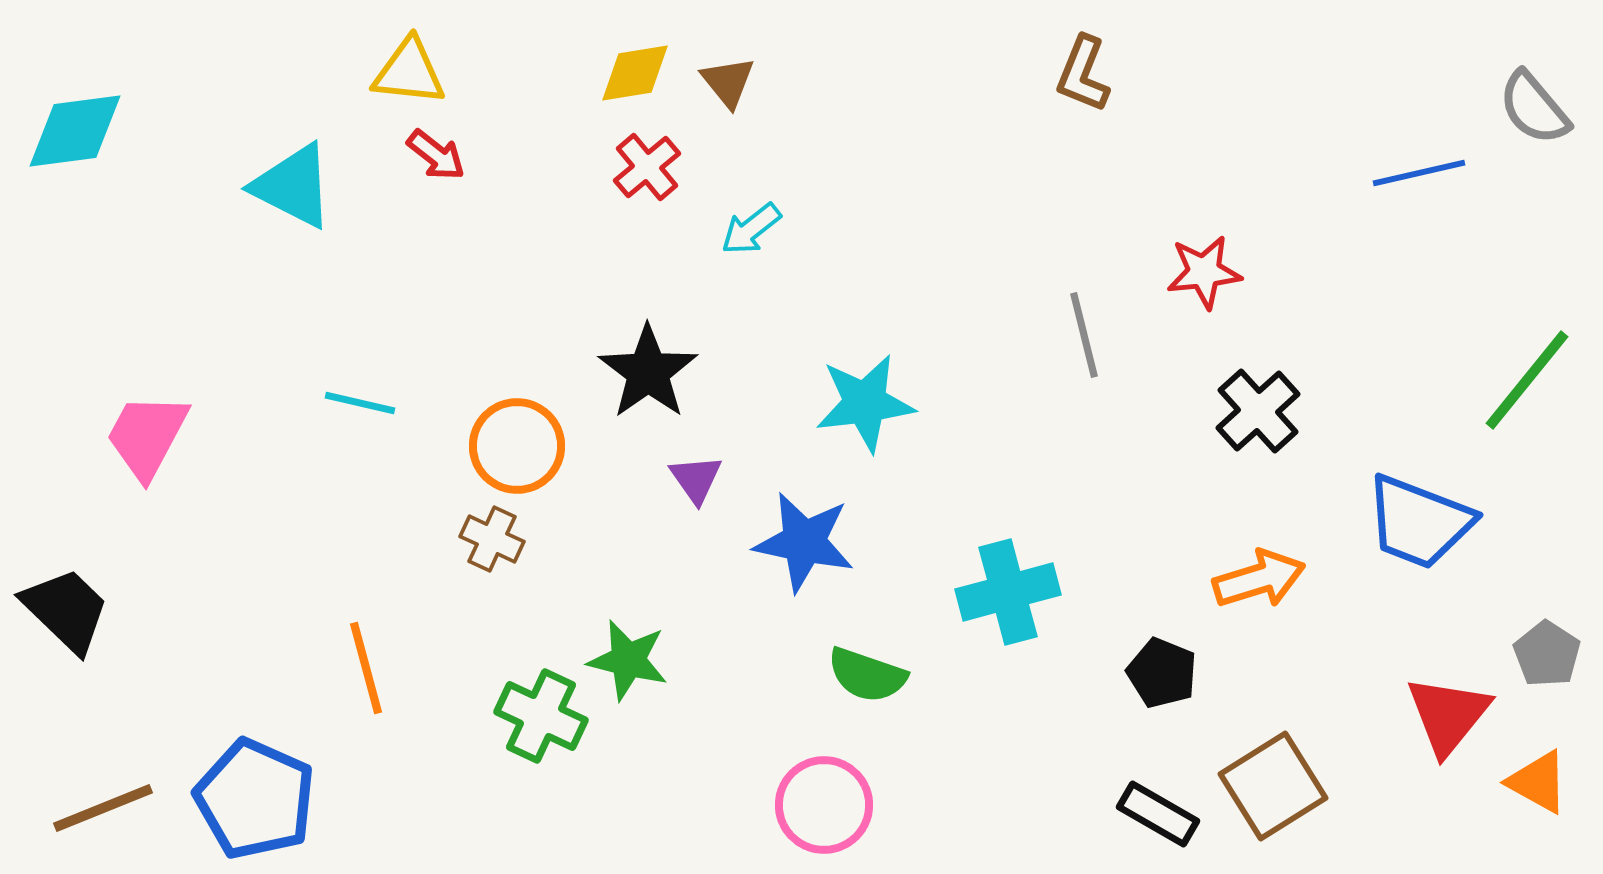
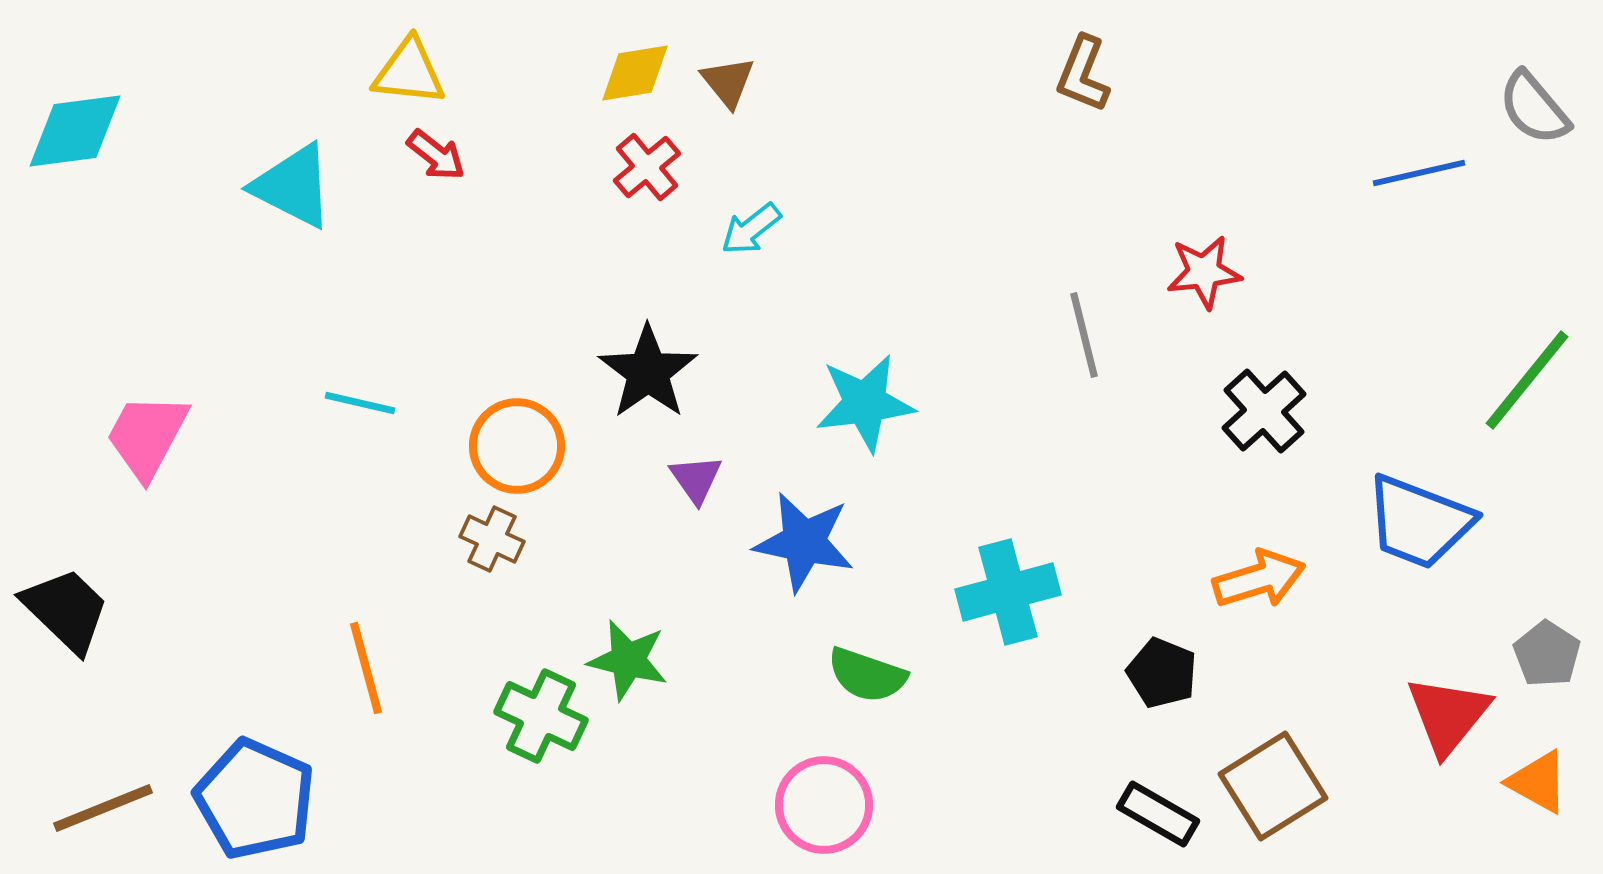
black cross: moved 6 px right
